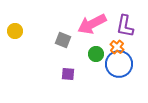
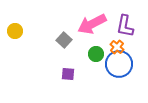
gray square: moved 1 px right; rotated 21 degrees clockwise
